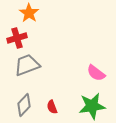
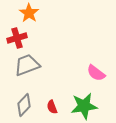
green star: moved 8 px left
